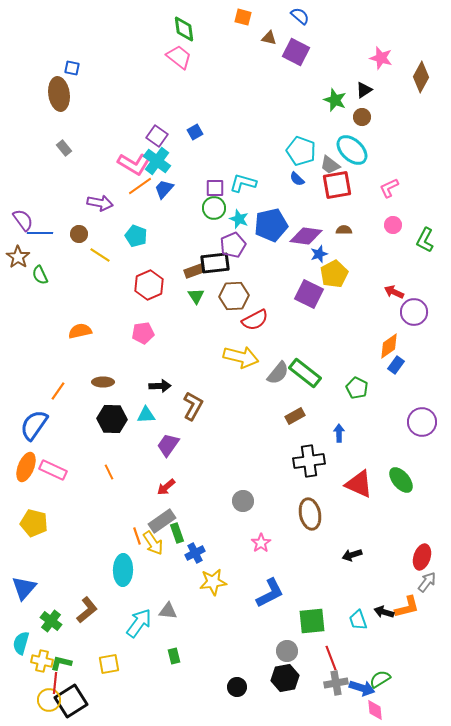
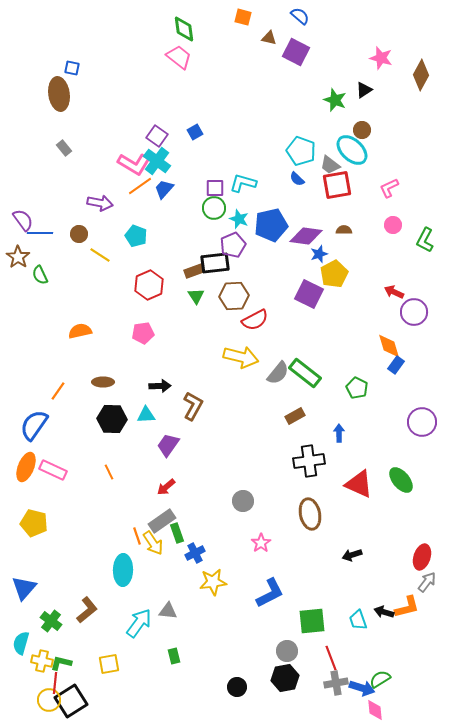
brown diamond at (421, 77): moved 2 px up
brown circle at (362, 117): moved 13 px down
orange diamond at (389, 346): rotated 72 degrees counterclockwise
